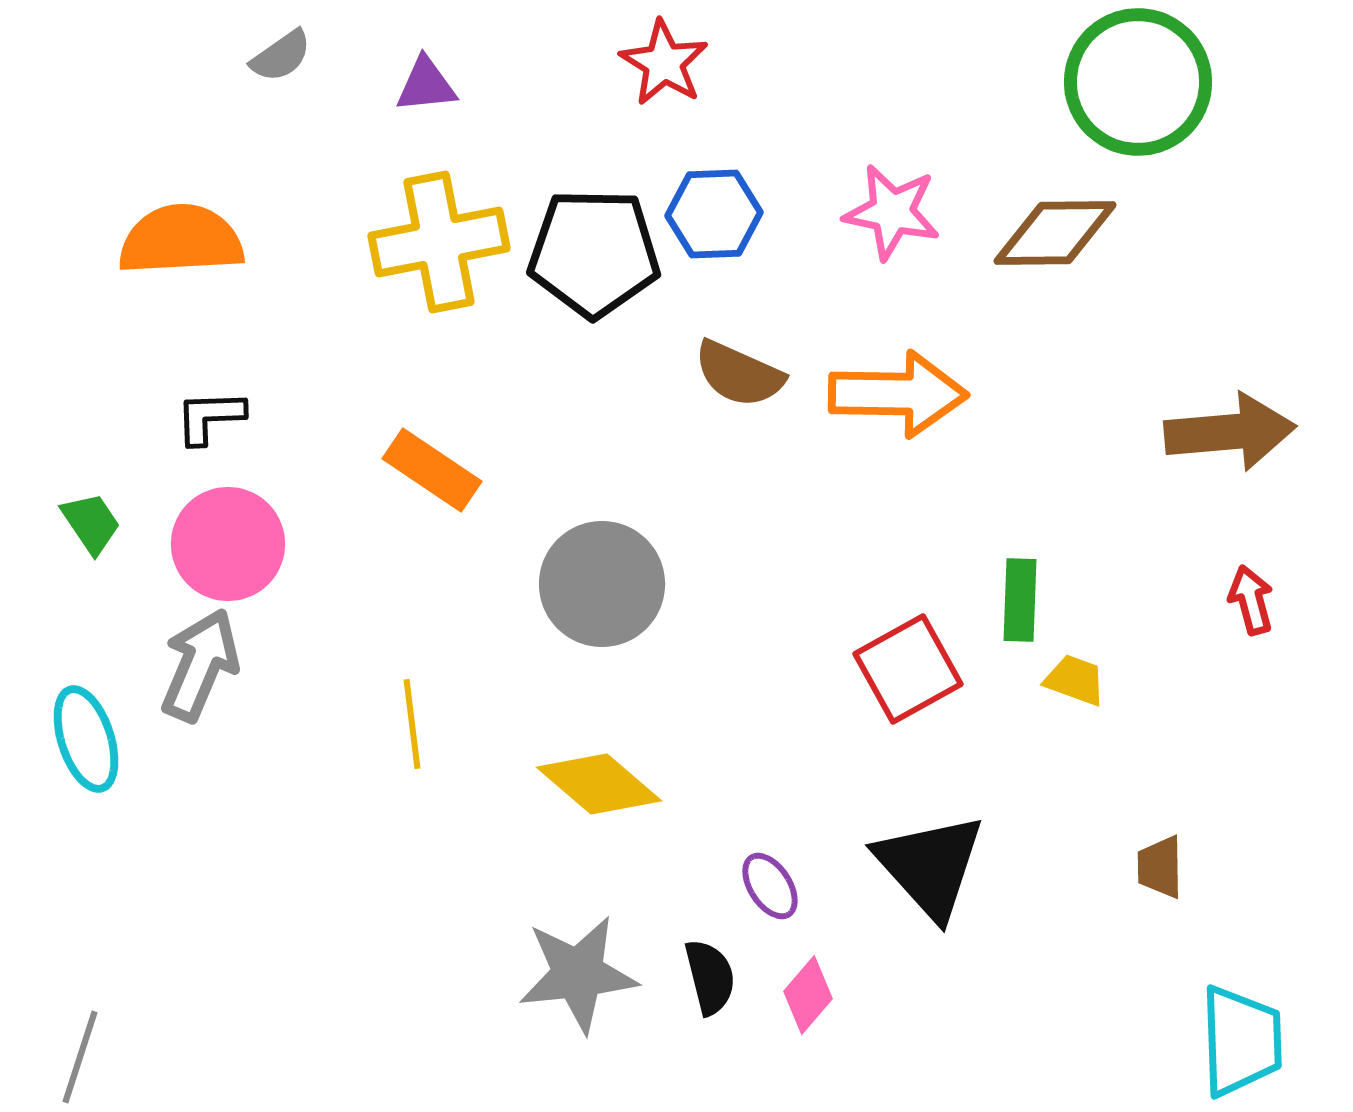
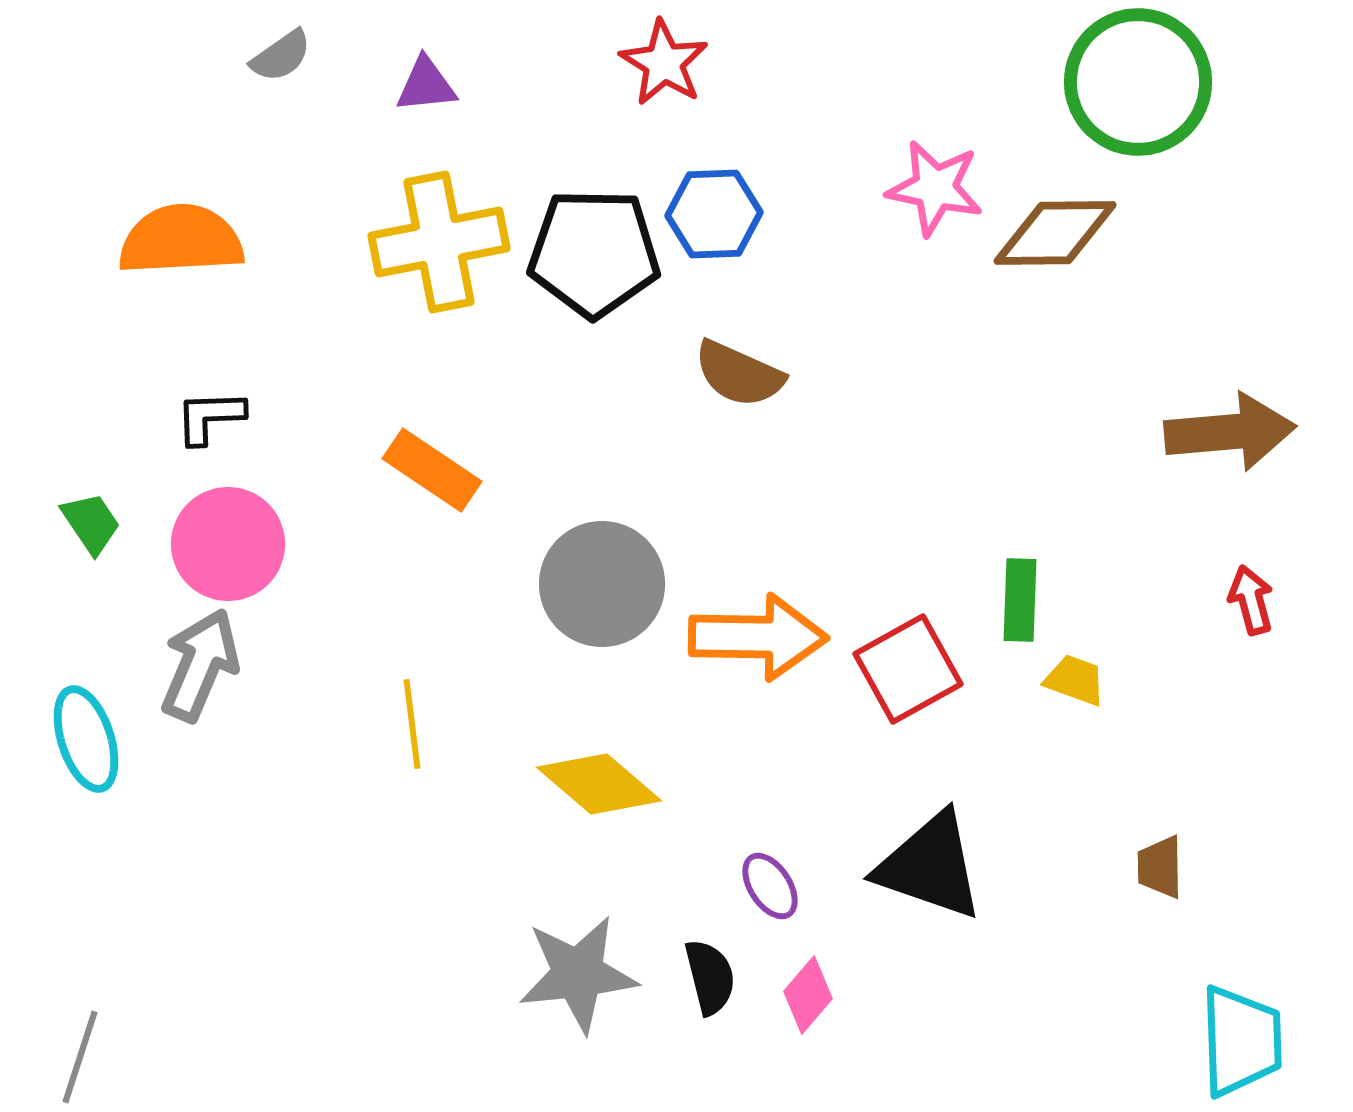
pink star: moved 43 px right, 24 px up
orange arrow: moved 140 px left, 243 px down
black triangle: rotated 29 degrees counterclockwise
